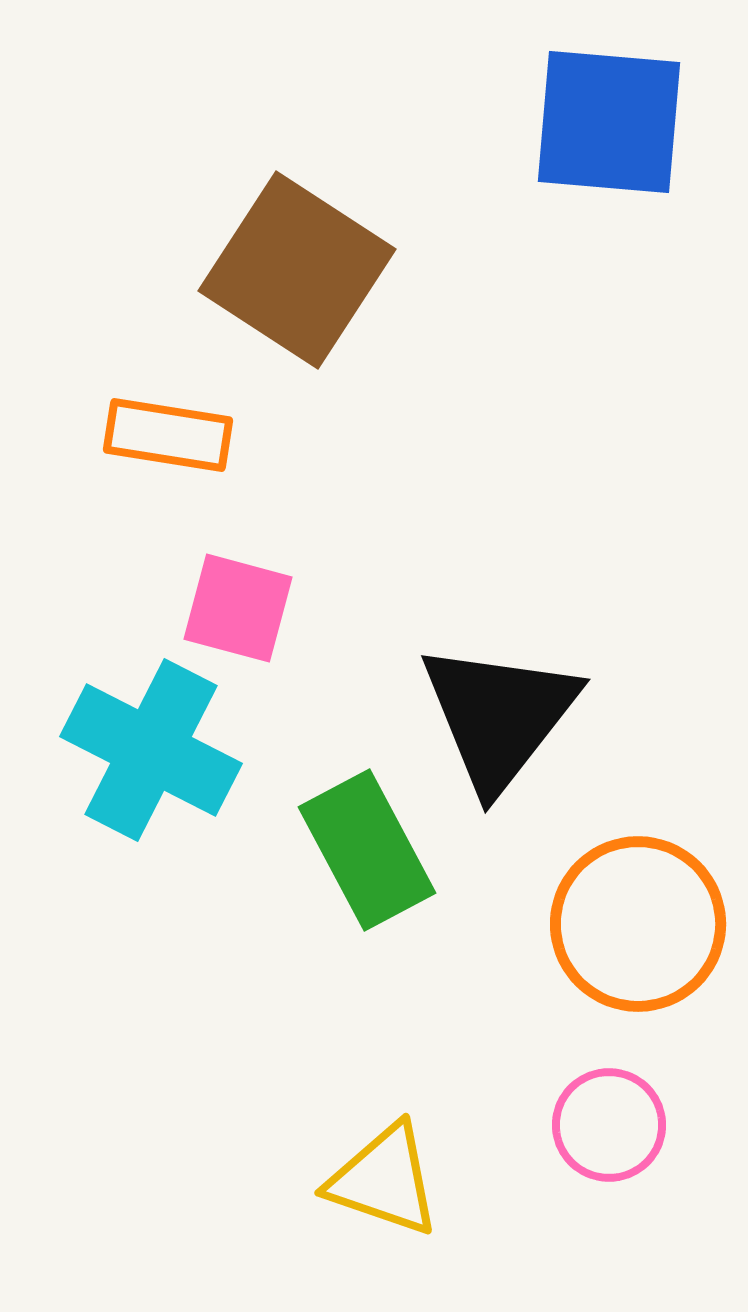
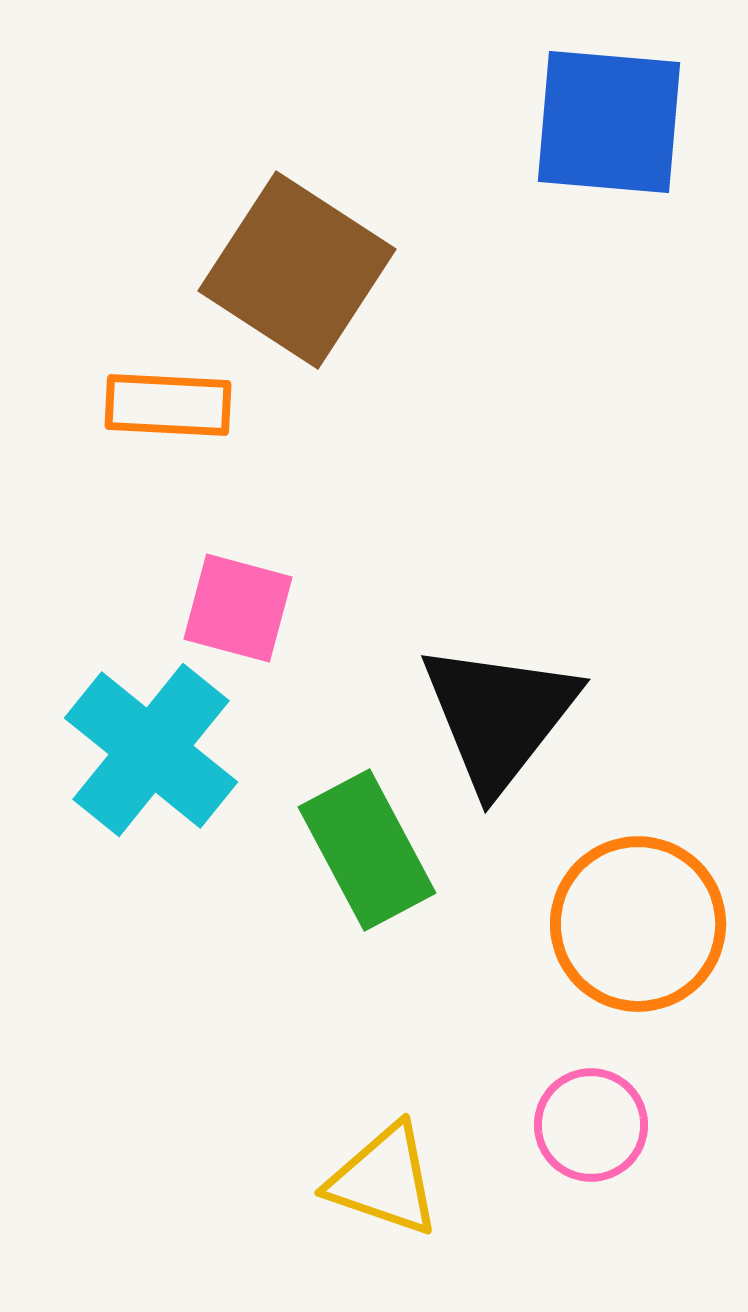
orange rectangle: moved 30 px up; rotated 6 degrees counterclockwise
cyan cross: rotated 12 degrees clockwise
pink circle: moved 18 px left
